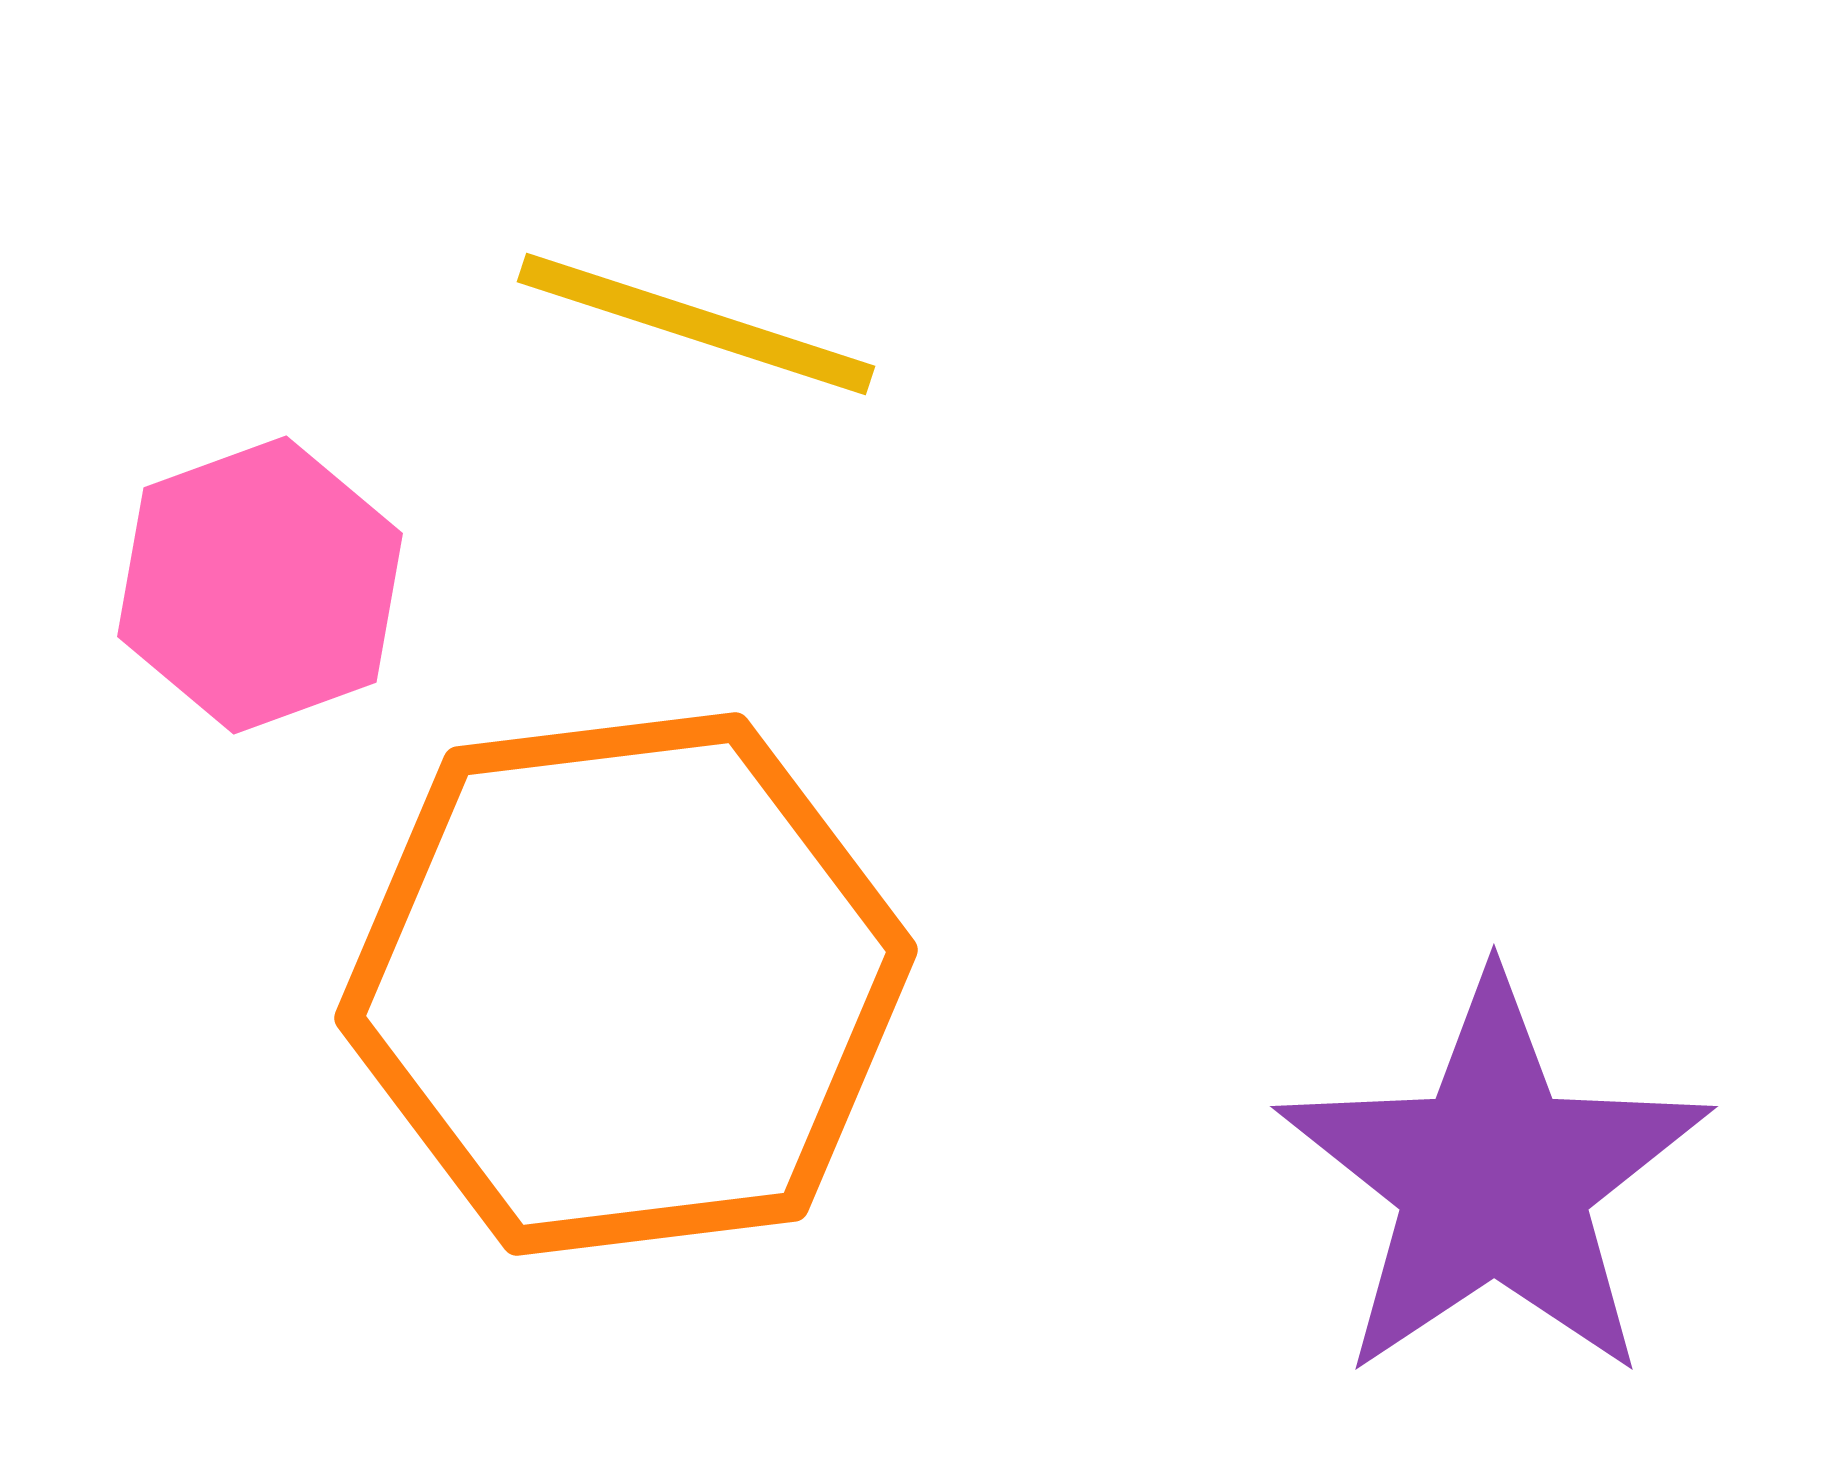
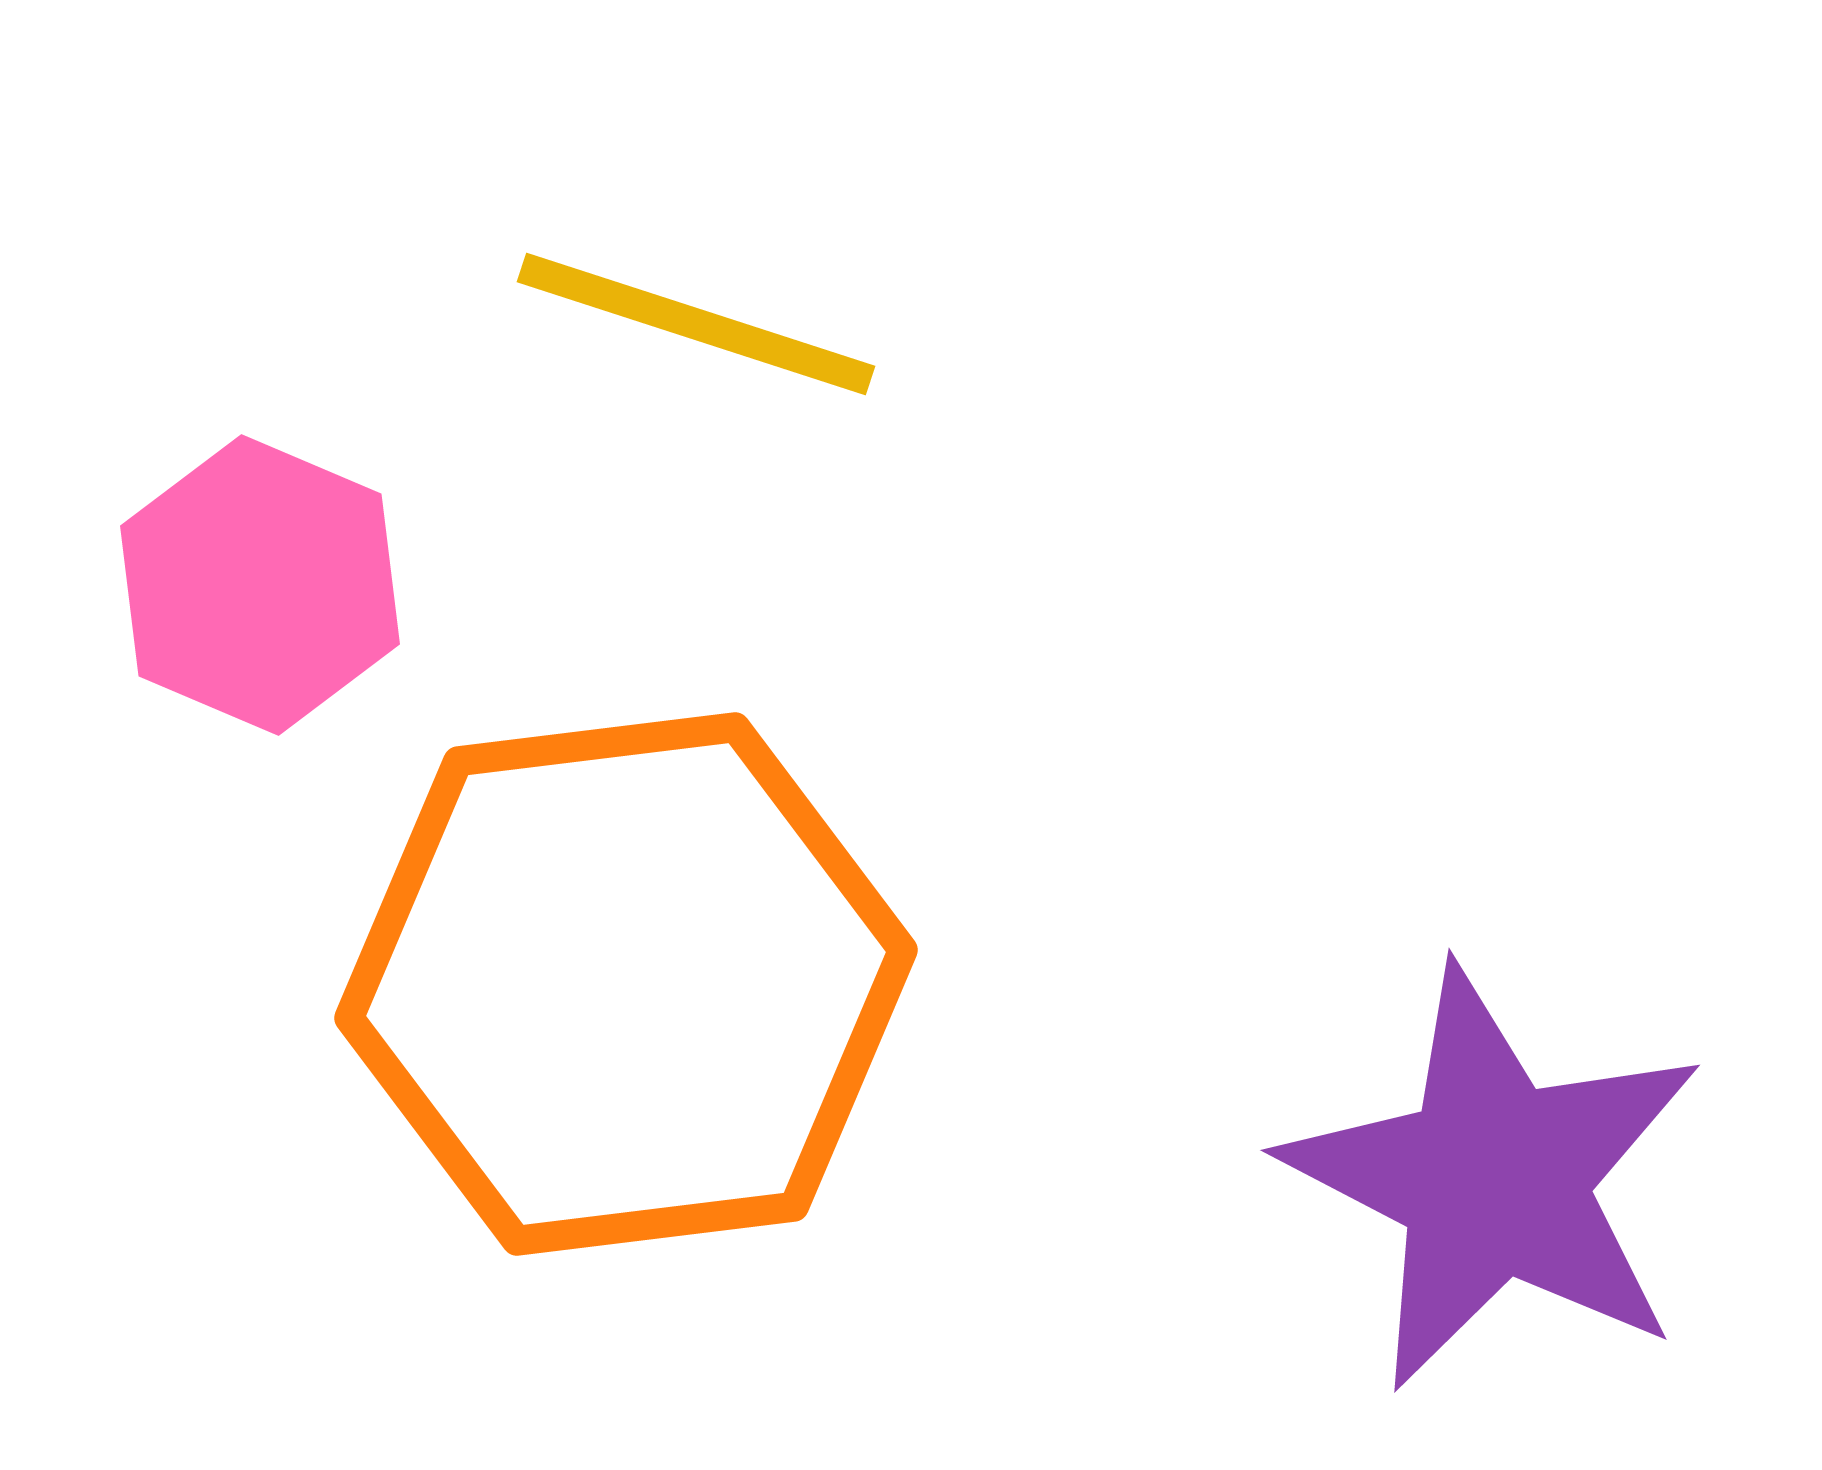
pink hexagon: rotated 17 degrees counterclockwise
purple star: rotated 11 degrees counterclockwise
